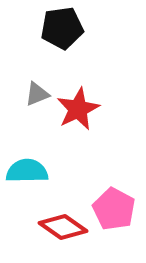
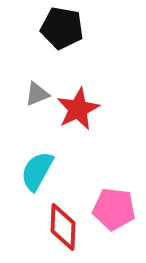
black pentagon: rotated 18 degrees clockwise
cyan semicircle: moved 10 px right; rotated 60 degrees counterclockwise
pink pentagon: rotated 21 degrees counterclockwise
red diamond: rotated 57 degrees clockwise
